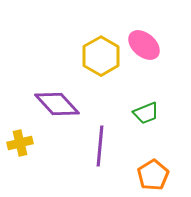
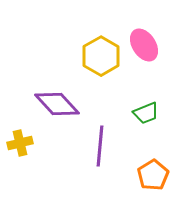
pink ellipse: rotated 16 degrees clockwise
